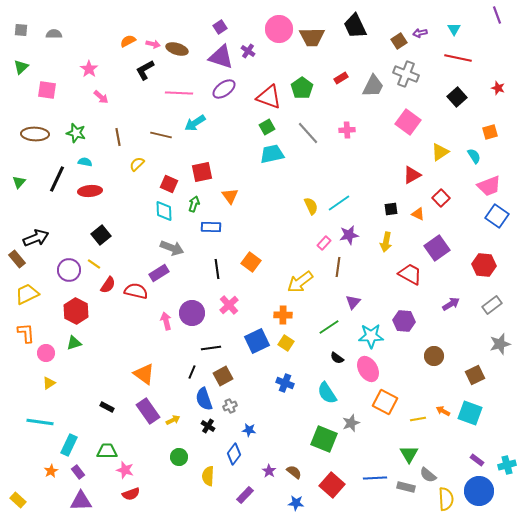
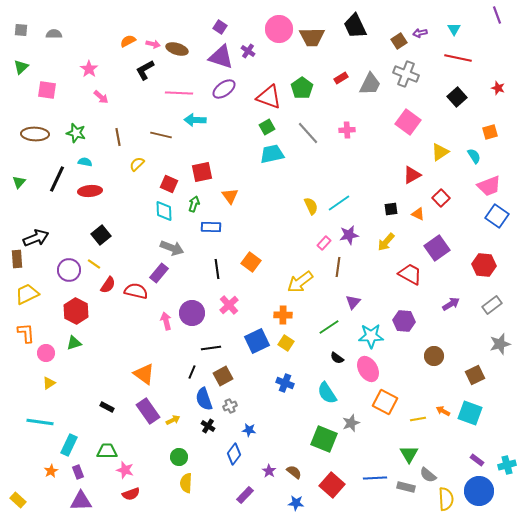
purple square at (220, 27): rotated 24 degrees counterclockwise
gray trapezoid at (373, 86): moved 3 px left, 2 px up
cyan arrow at (195, 123): moved 3 px up; rotated 35 degrees clockwise
yellow arrow at (386, 242): rotated 30 degrees clockwise
brown rectangle at (17, 259): rotated 36 degrees clockwise
purple rectangle at (159, 273): rotated 18 degrees counterclockwise
purple rectangle at (78, 472): rotated 16 degrees clockwise
yellow semicircle at (208, 476): moved 22 px left, 7 px down
